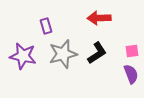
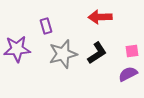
red arrow: moved 1 px right, 1 px up
purple star: moved 6 px left, 7 px up; rotated 16 degrees counterclockwise
purple semicircle: moved 3 px left; rotated 96 degrees counterclockwise
